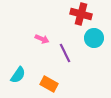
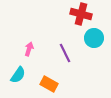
pink arrow: moved 13 px left, 10 px down; rotated 96 degrees counterclockwise
